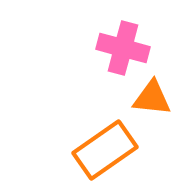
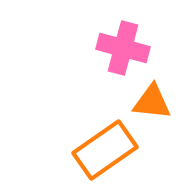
orange triangle: moved 4 px down
